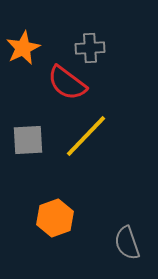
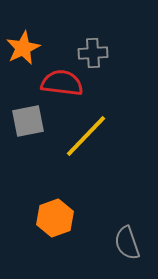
gray cross: moved 3 px right, 5 px down
red semicircle: moved 5 px left; rotated 150 degrees clockwise
gray square: moved 19 px up; rotated 8 degrees counterclockwise
